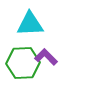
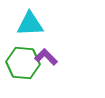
green hexagon: rotated 8 degrees clockwise
